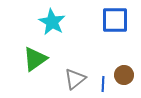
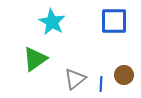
blue square: moved 1 px left, 1 px down
blue line: moved 2 px left
